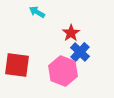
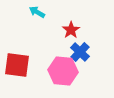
red star: moved 3 px up
pink hexagon: rotated 16 degrees counterclockwise
